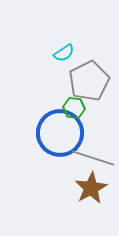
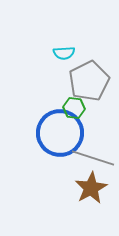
cyan semicircle: rotated 30 degrees clockwise
